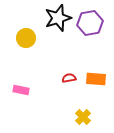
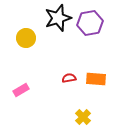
pink rectangle: rotated 42 degrees counterclockwise
